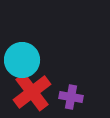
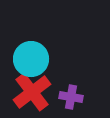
cyan circle: moved 9 px right, 1 px up
